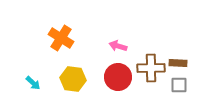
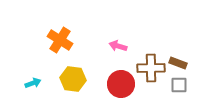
orange cross: moved 1 px left, 2 px down
brown rectangle: rotated 18 degrees clockwise
red circle: moved 3 px right, 7 px down
cyan arrow: rotated 63 degrees counterclockwise
